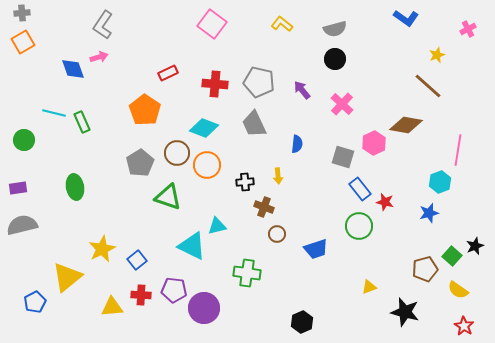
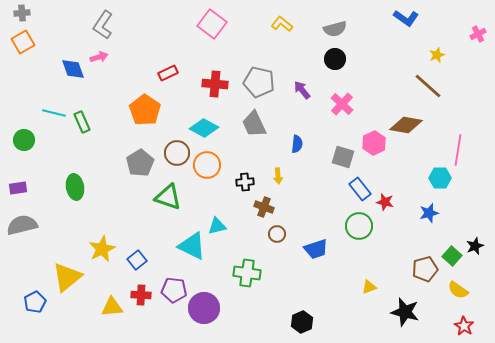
pink cross at (468, 29): moved 10 px right, 5 px down
cyan diamond at (204, 128): rotated 8 degrees clockwise
cyan hexagon at (440, 182): moved 4 px up; rotated 20 degrees clockwise
